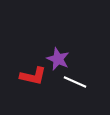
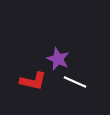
red L-shape: moved 5 px down
